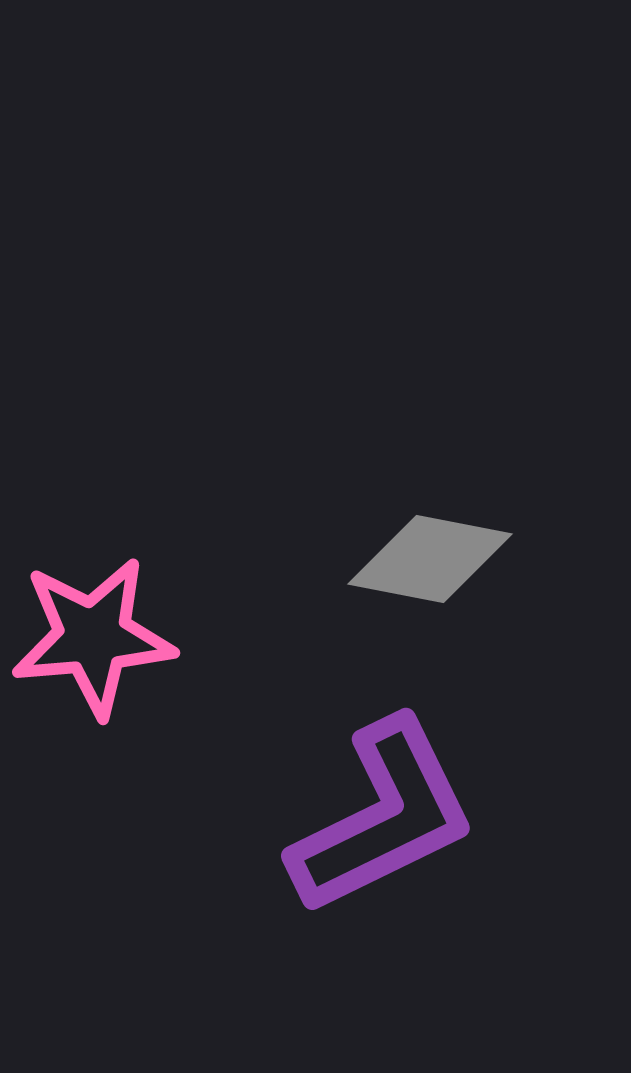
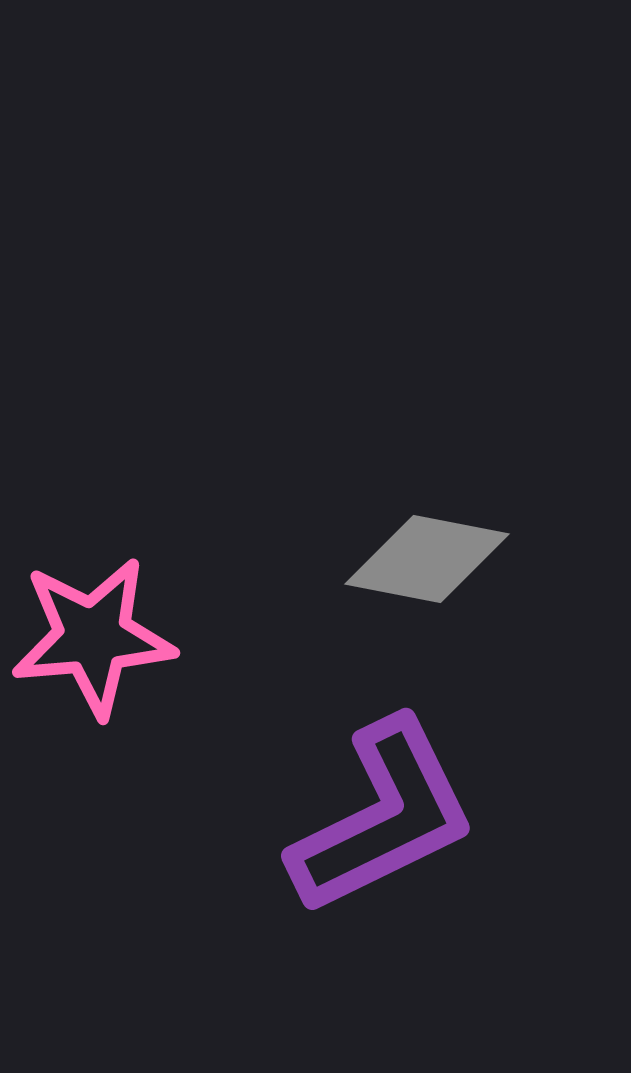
gray diamond: moved 3 px left
